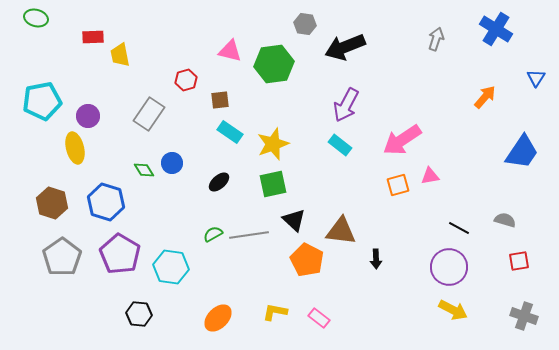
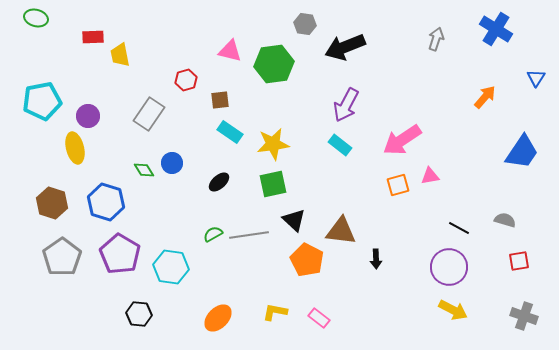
yellow star at (273, 144): rotated 12 degrees clockwise
